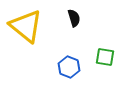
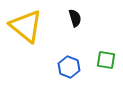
black semicircle: moved 1 px right
green square: moved 1 px right, 3 px down
